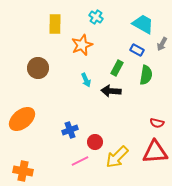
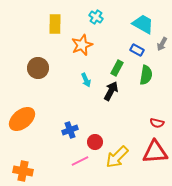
black arrow: rotated 114 degrees clockwise
